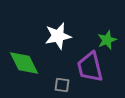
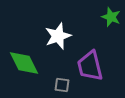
white star: rotated 8 degrees counterclockwise
green star: moved 4 px right, 23 px up; rotated 30 degrees counterclockwise
purple trapezoid: moved 1 px up
